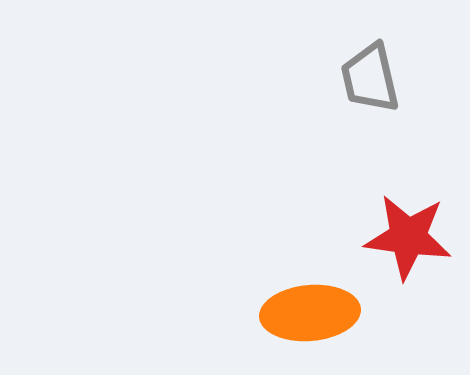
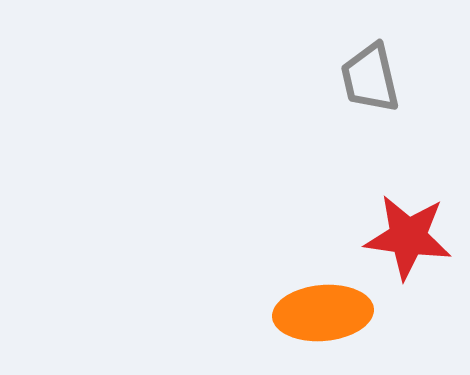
orange ellipse: moved 13 px right
